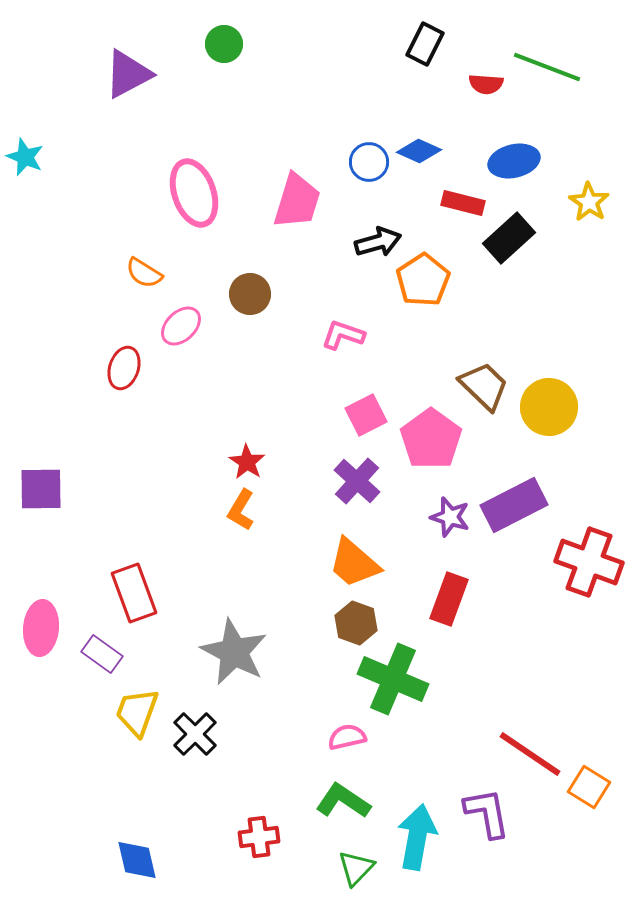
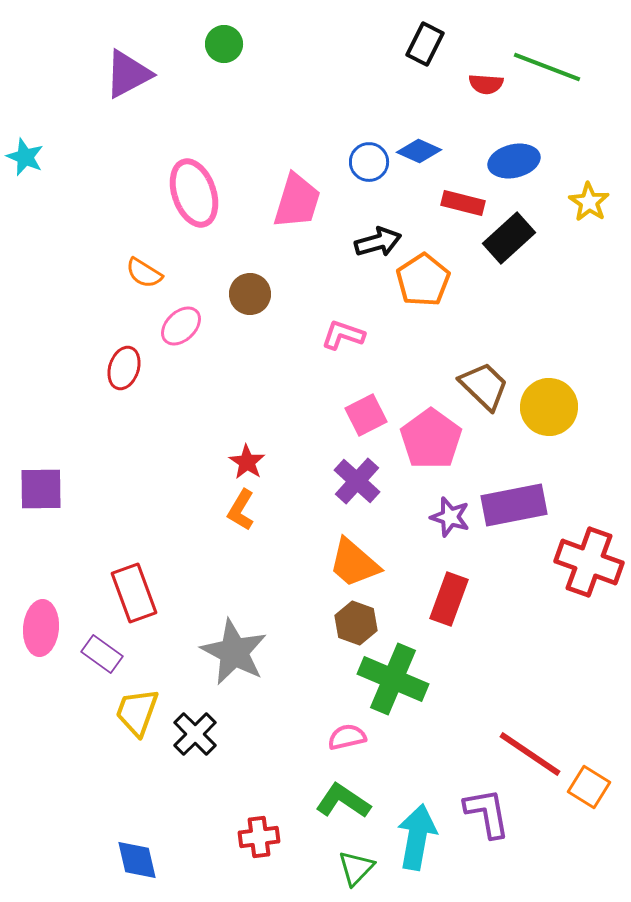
purple rectangle at (514, 505): rotated 16 degrees clockwise
